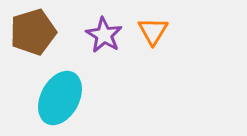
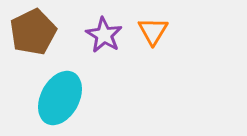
brown pentagon: rotated 9 degrees counterclockwise
